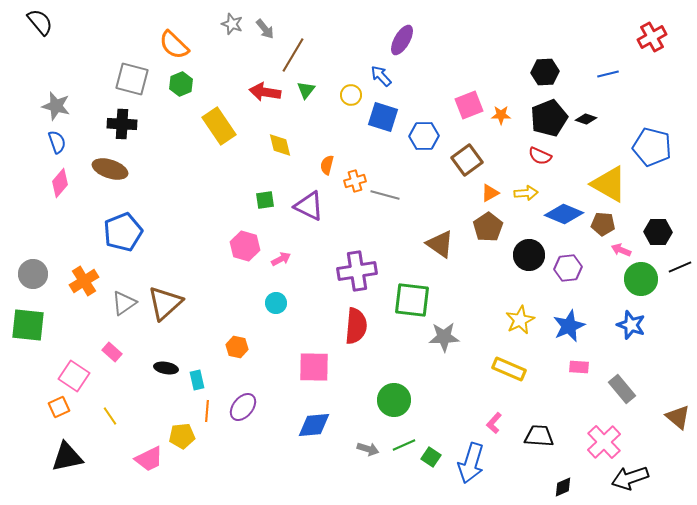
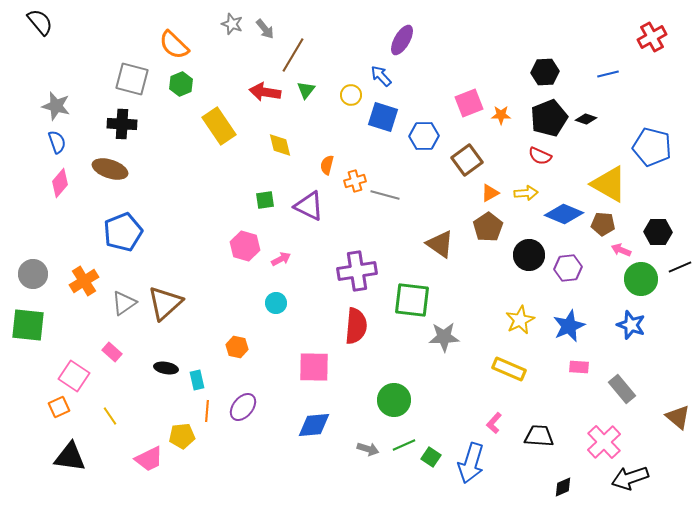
pink square at (469, 105): moved 2 px up
black triangle at (67, 457): moved 3 px right; rotated 20 degrees clockwise
